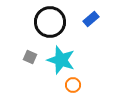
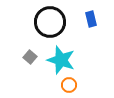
blue rectangle: rotated 63 degrees counterclockwise
gray square: rotated 16 degrees clockwise
orange circle: moved 4 px left
